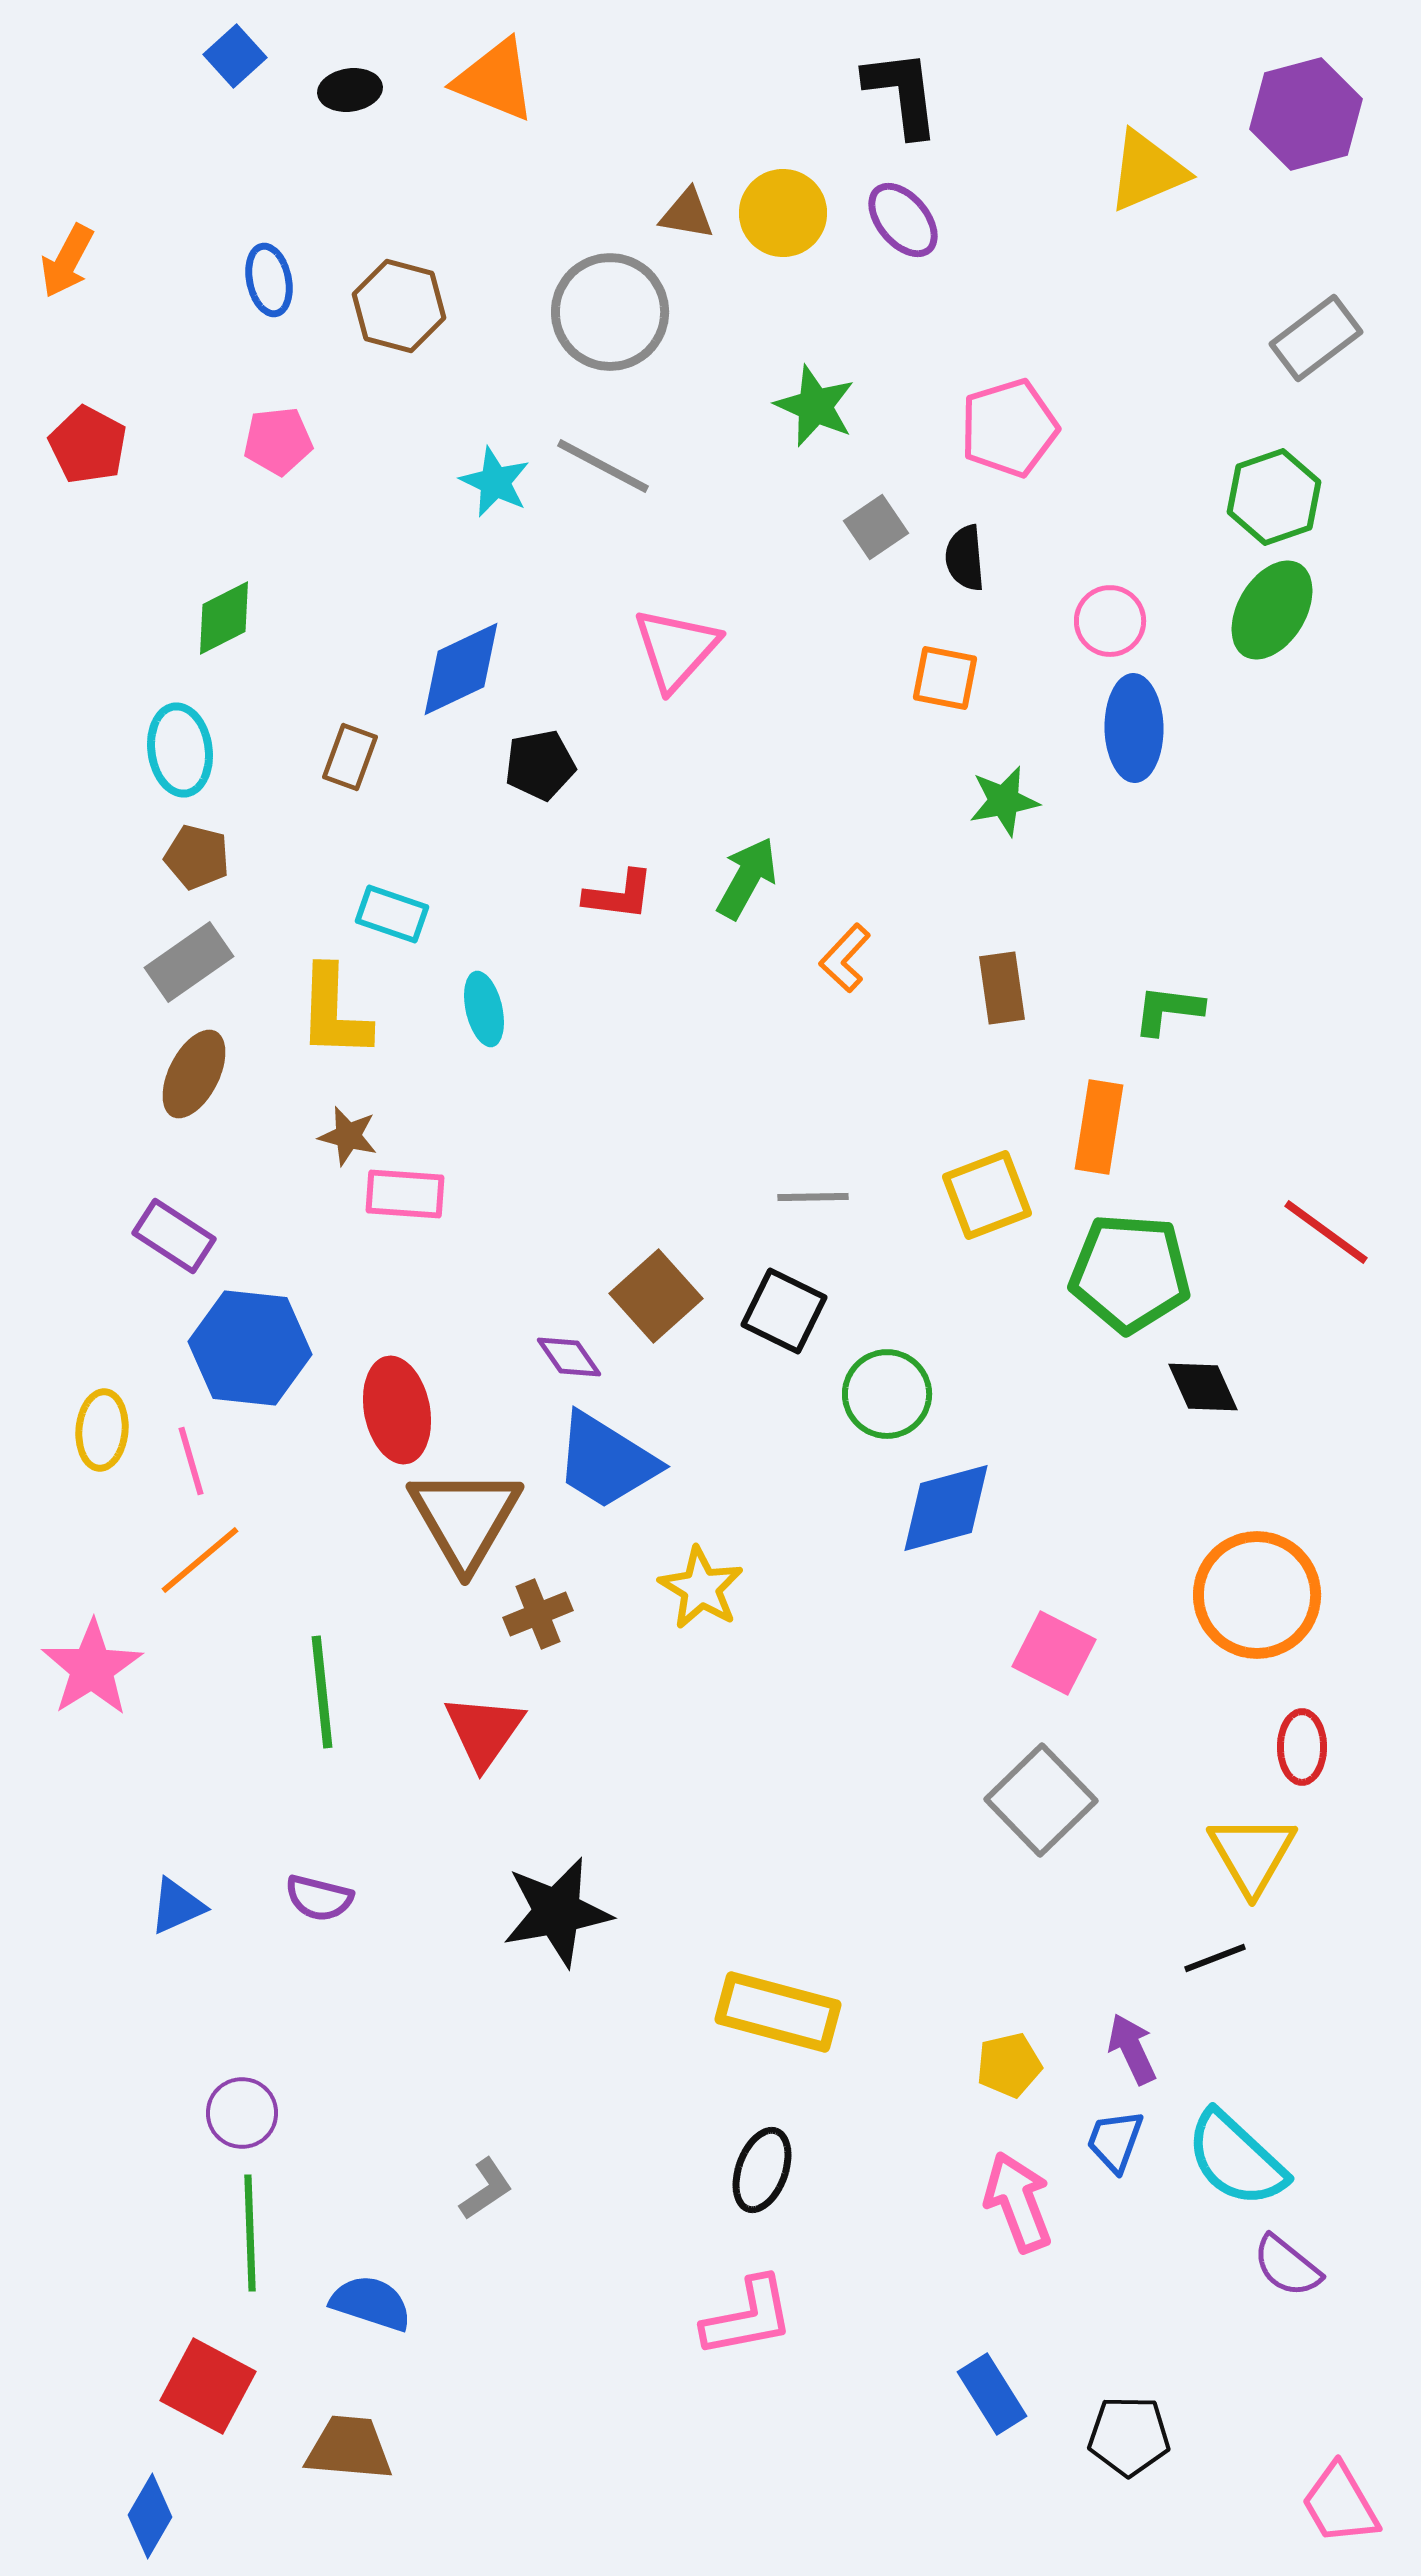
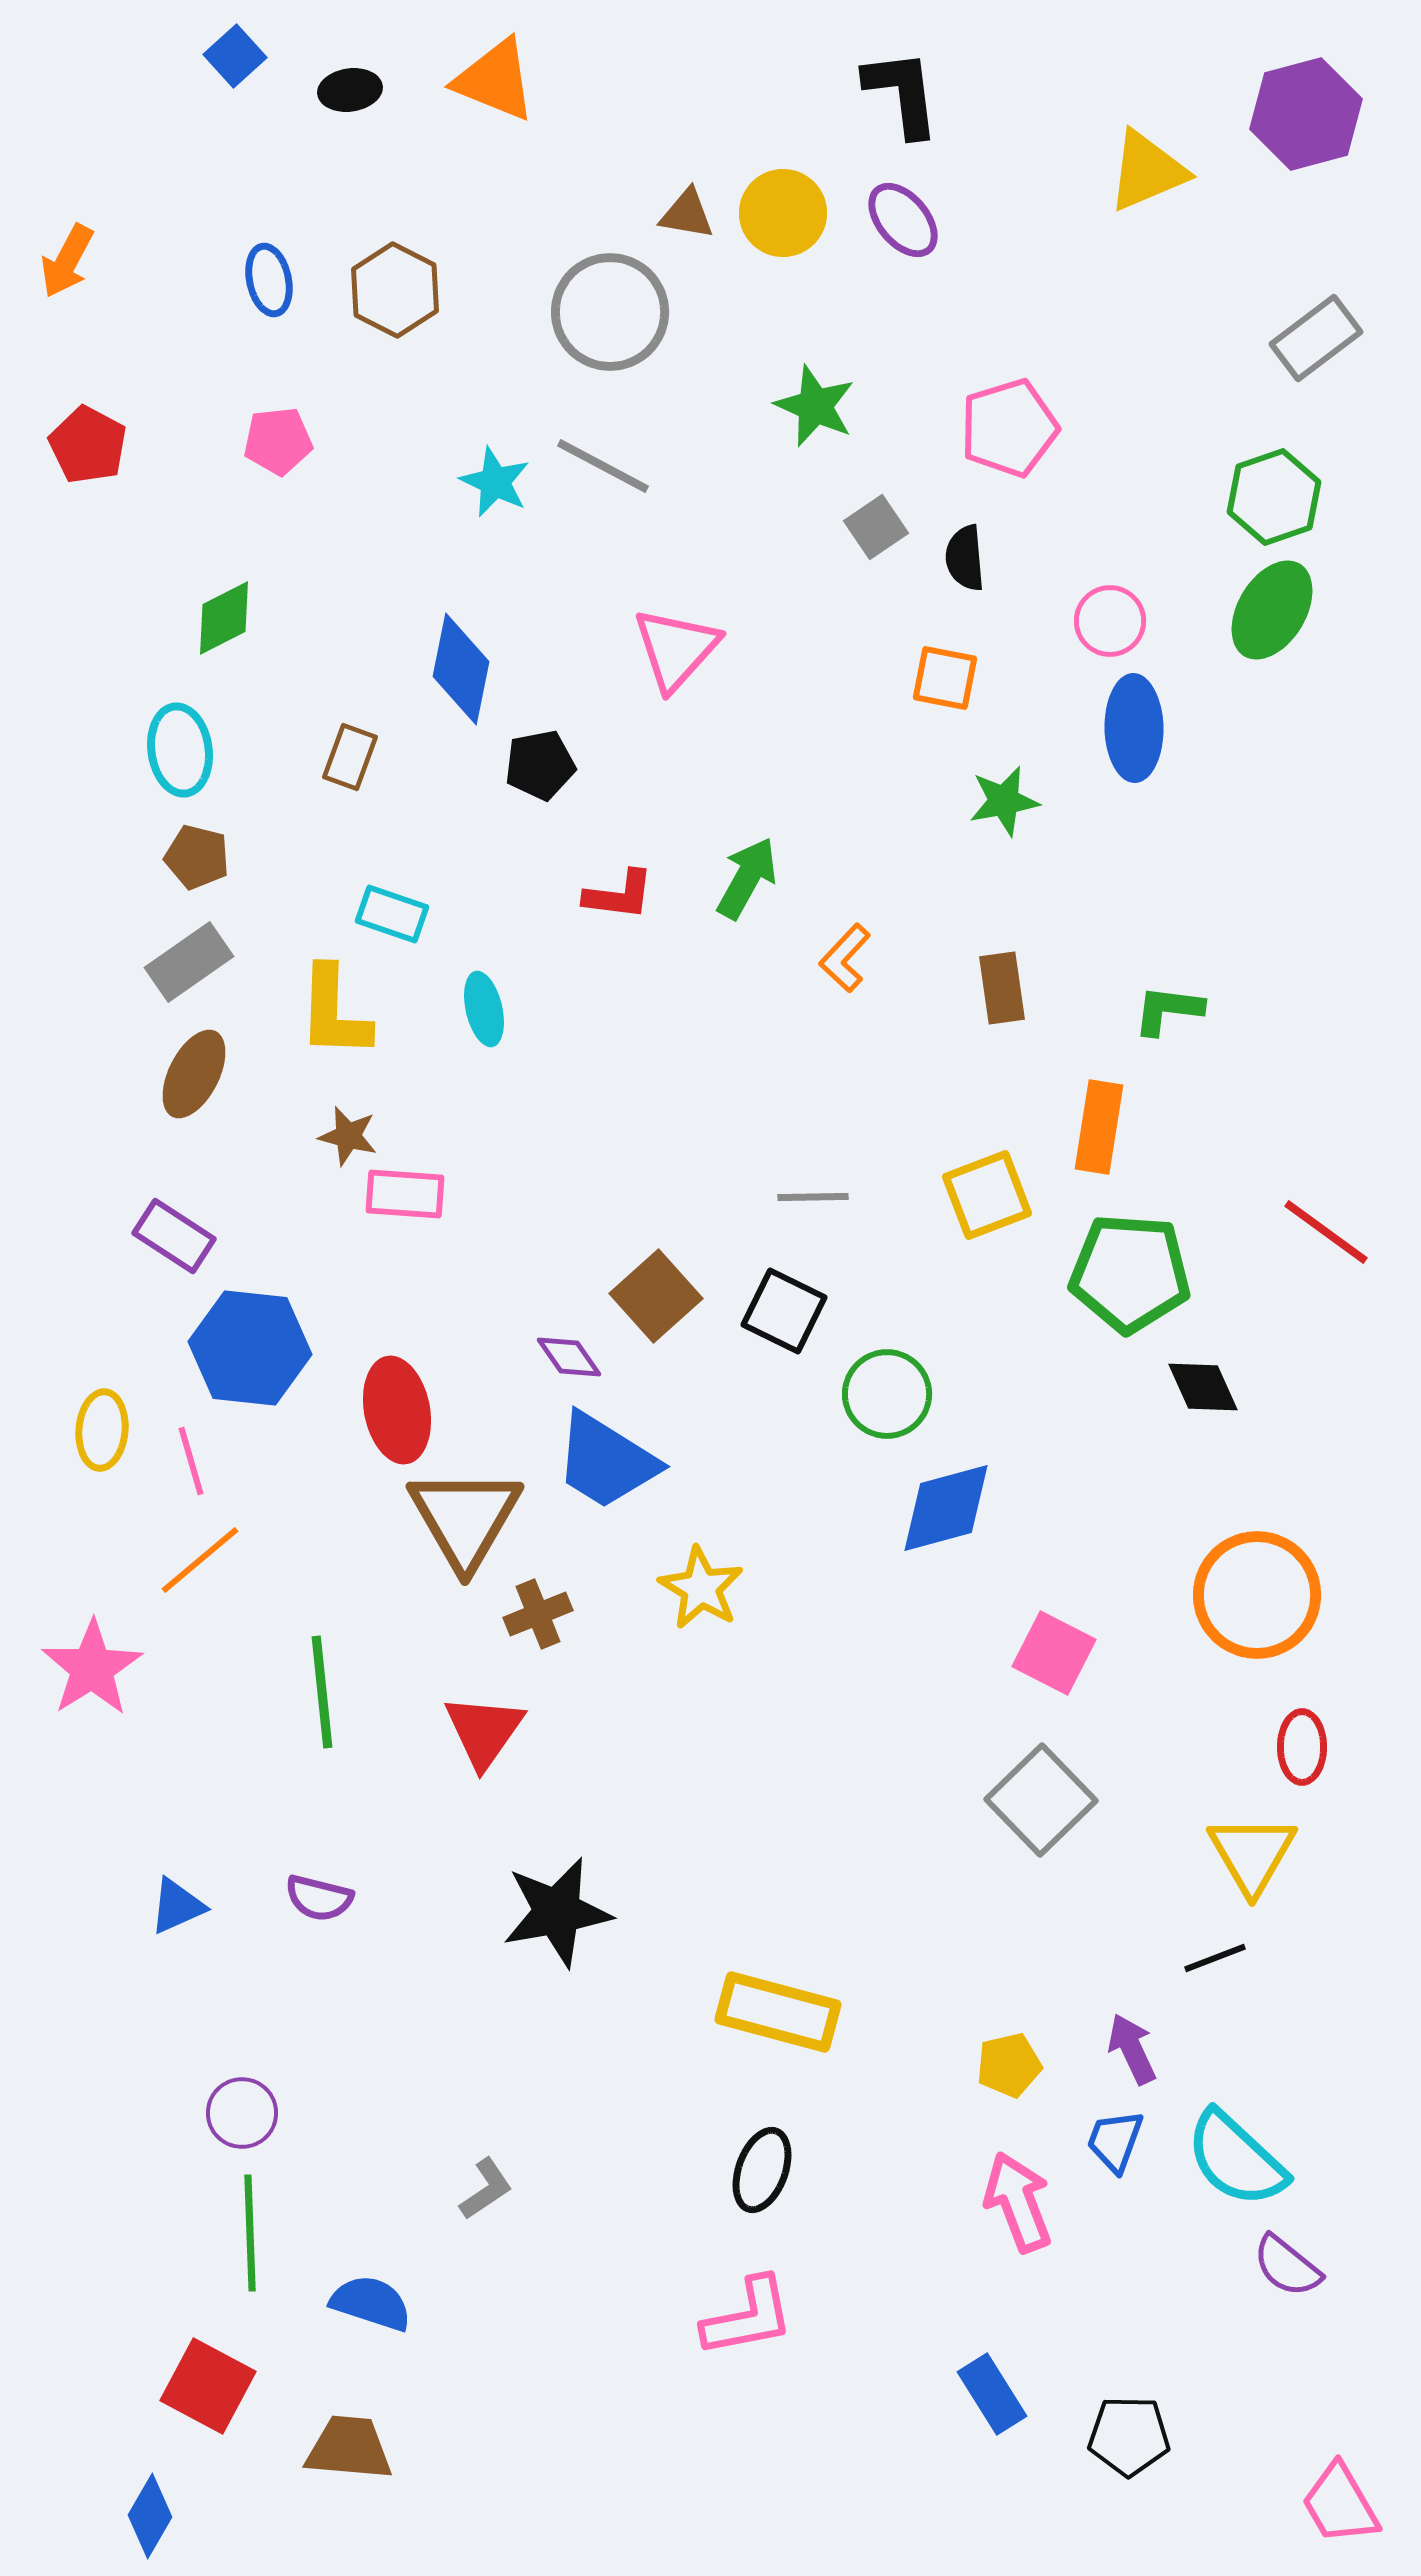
brown hexagon at (399, 306): moved 4 px left, 16 px up; rotated 12 degrees clockwise
blue diamond at (461, 669): rotated 53 degrees counterclockwise
